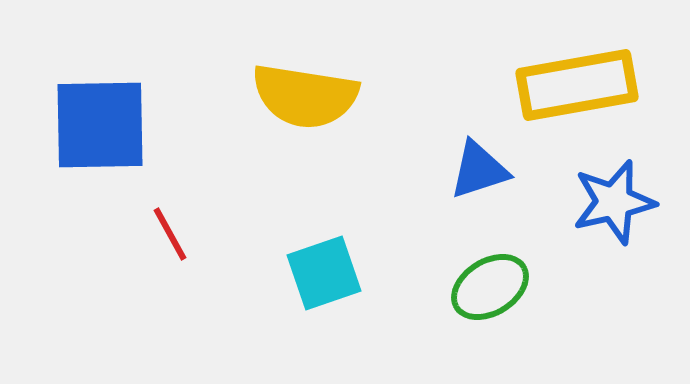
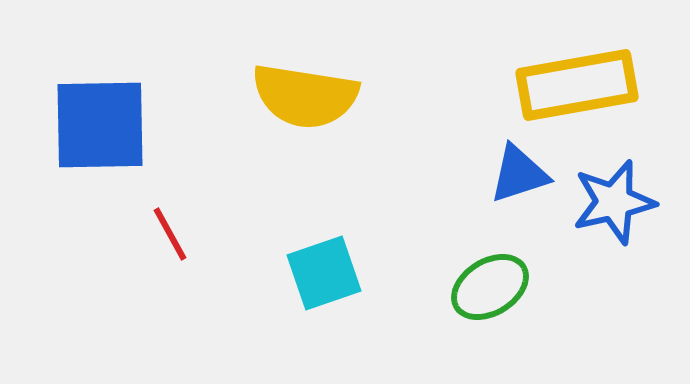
blue triangle: moved 40 px right, 4 px down
